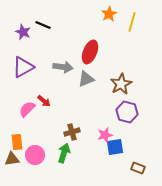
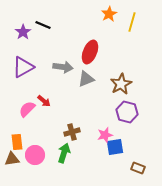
purple star: rotated 14 degrees clockwise
